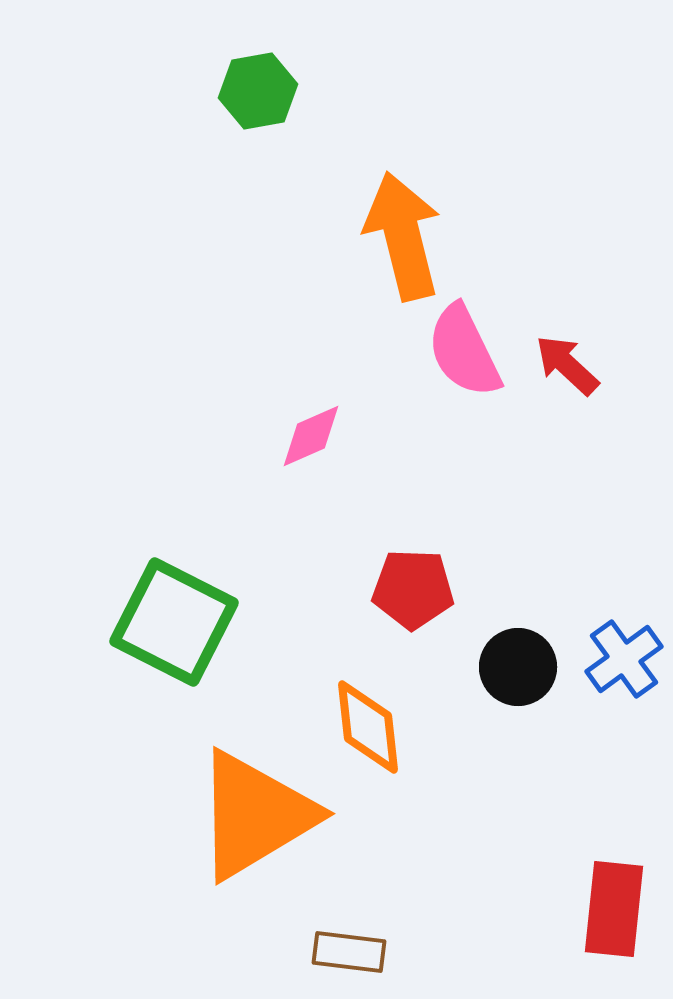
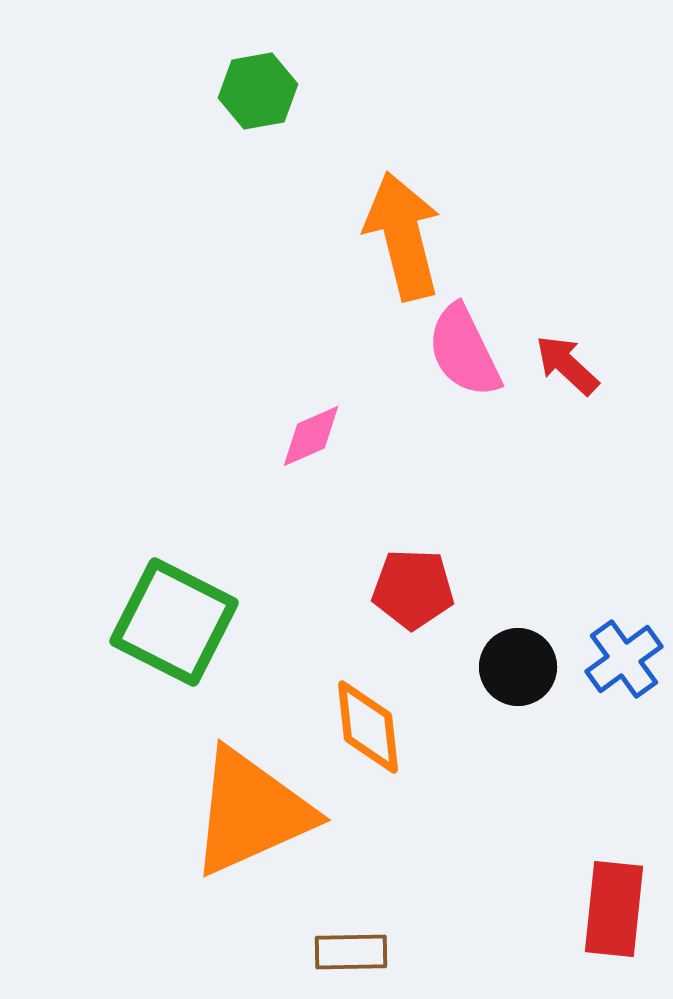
orange triangle: moved 4 px left, 3 px up; rotated 7 degrees clockwise
brown rectangle: moved 2 px right; rotated 8 degrees counterclockwise
